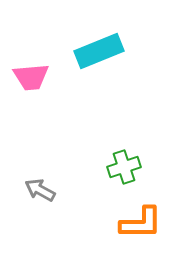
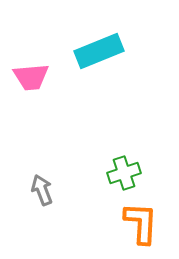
green cross: moved 6 px down
gray arrow: moved 2 px right; rotated 40 degrees clockwise
orange L-shape: rotated 87 degrees counterclockwise
